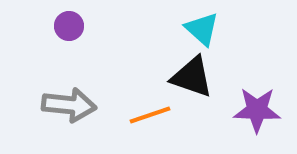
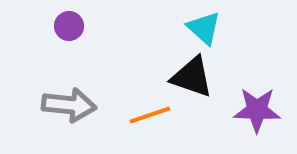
cyan triangle: moved 2 px right, 1 px up
